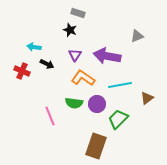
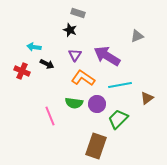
purple arrow: rotated 20 degrees clockwise
